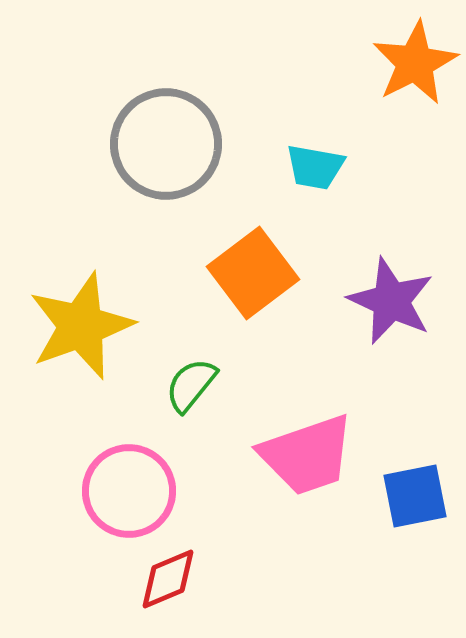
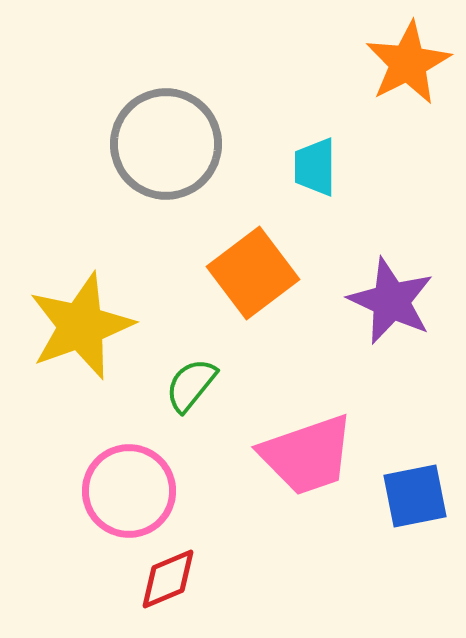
orange star: moved 7 px left
cyan trapezoid: rotated 80 degrees clockwise
